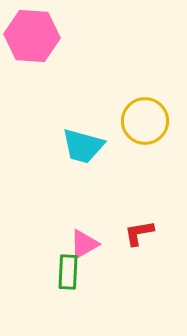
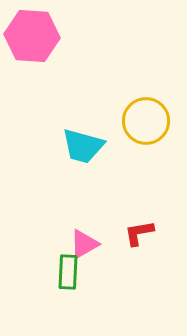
yellow circle: moved 1 px right
